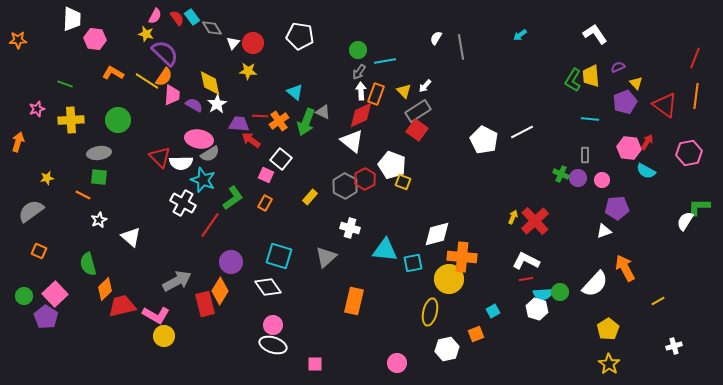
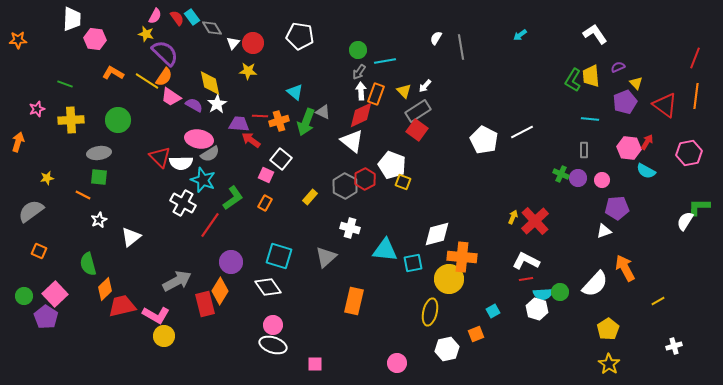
pink trapezoid at (172, 95): moved 1 px left, 2 px down; rotated 120 degrees clockwise
orange cross at (279, 121): rotated 18 degrees clockwise
gray rectangle at (585, 155): moved 1 px left, 5 px up
white triangle at (131, 237): rotated 40 degrees clockwise
